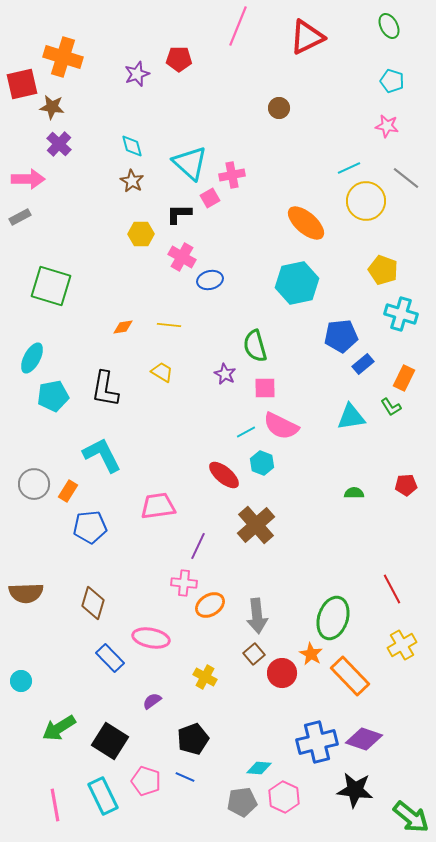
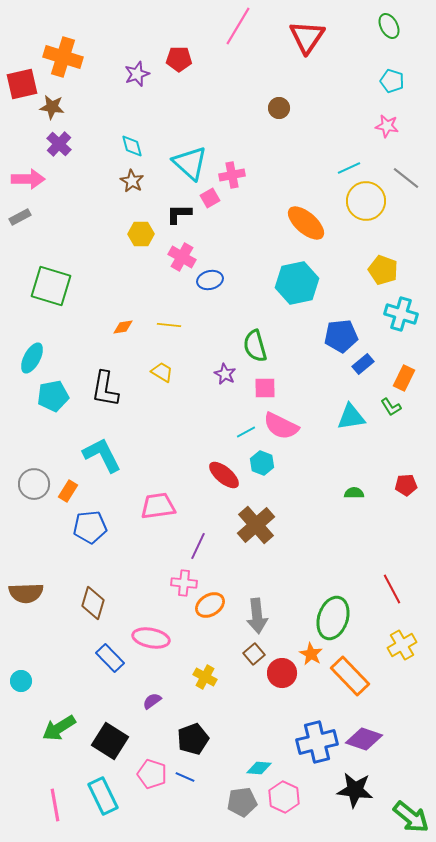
pink line at (238, 26): rotated 9 degrees clockwise
red triangle at (307, 37): rotated 30 degrees counterclockwise
pink pentagon at (146, 781): moved 6 px right, 7 px up
